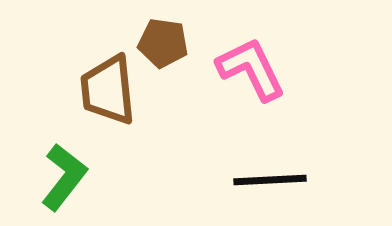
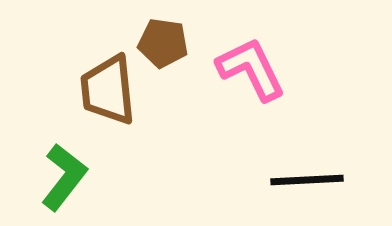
black line: moved 37 px right
